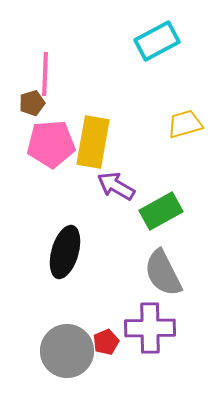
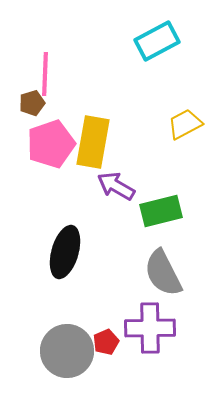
yellow trapezoid: rotated 12 degrees counterclockwise
pink pentagon: rotated 15 degrees counterclockwise
green rectangle: rotated 15 degrees clockwise
